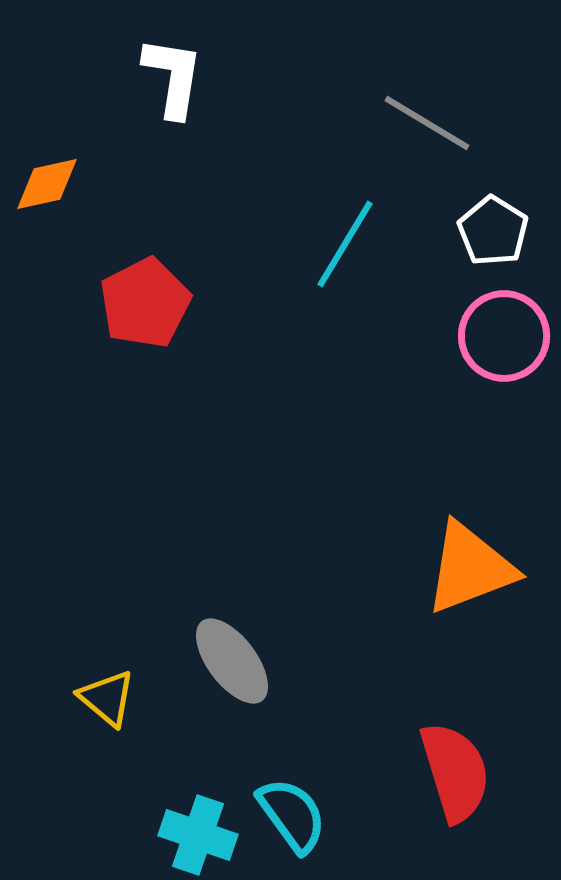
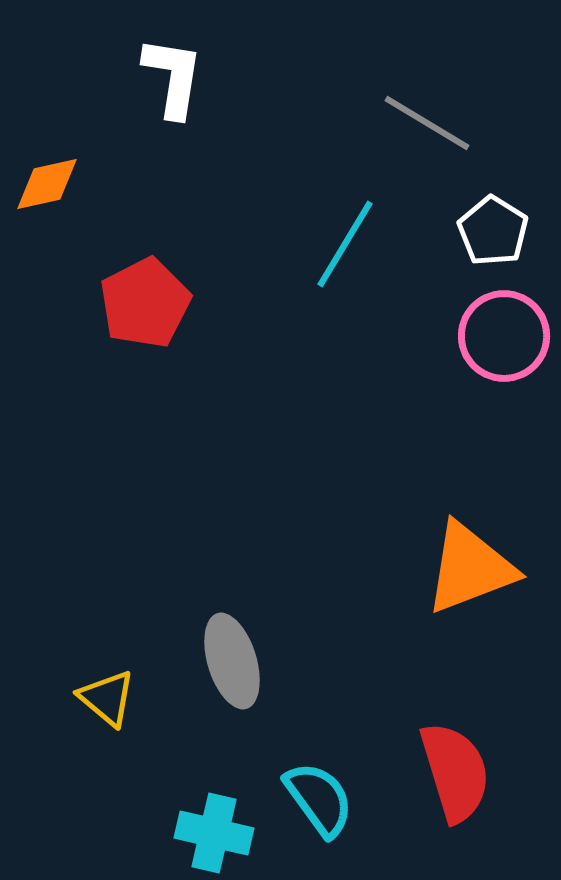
gray ellipse: rotated 20 degrees clockwise
cyan semicircle: moved 27 px right, 16 px up
cyan cross: moved 16 px right, 2 px up; rotated 6 degrees counterclockwise
